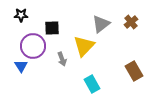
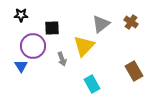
brown cross: rotated 16 degrees counterclockwise
